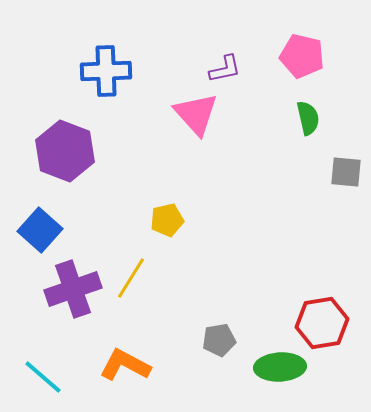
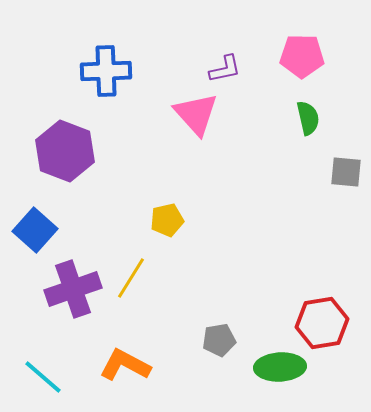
pink pentagon: rotated 12 degrees counterclockwise
blue square: moved 5 px left
